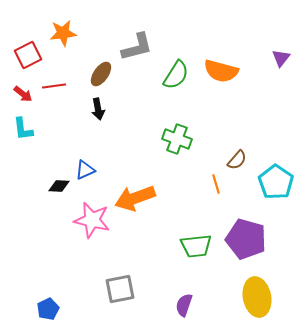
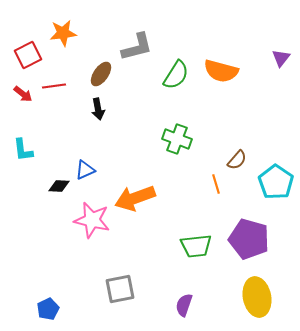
cyan L-shape: moved 21 px down
purple pentagon: moved 3 px right
